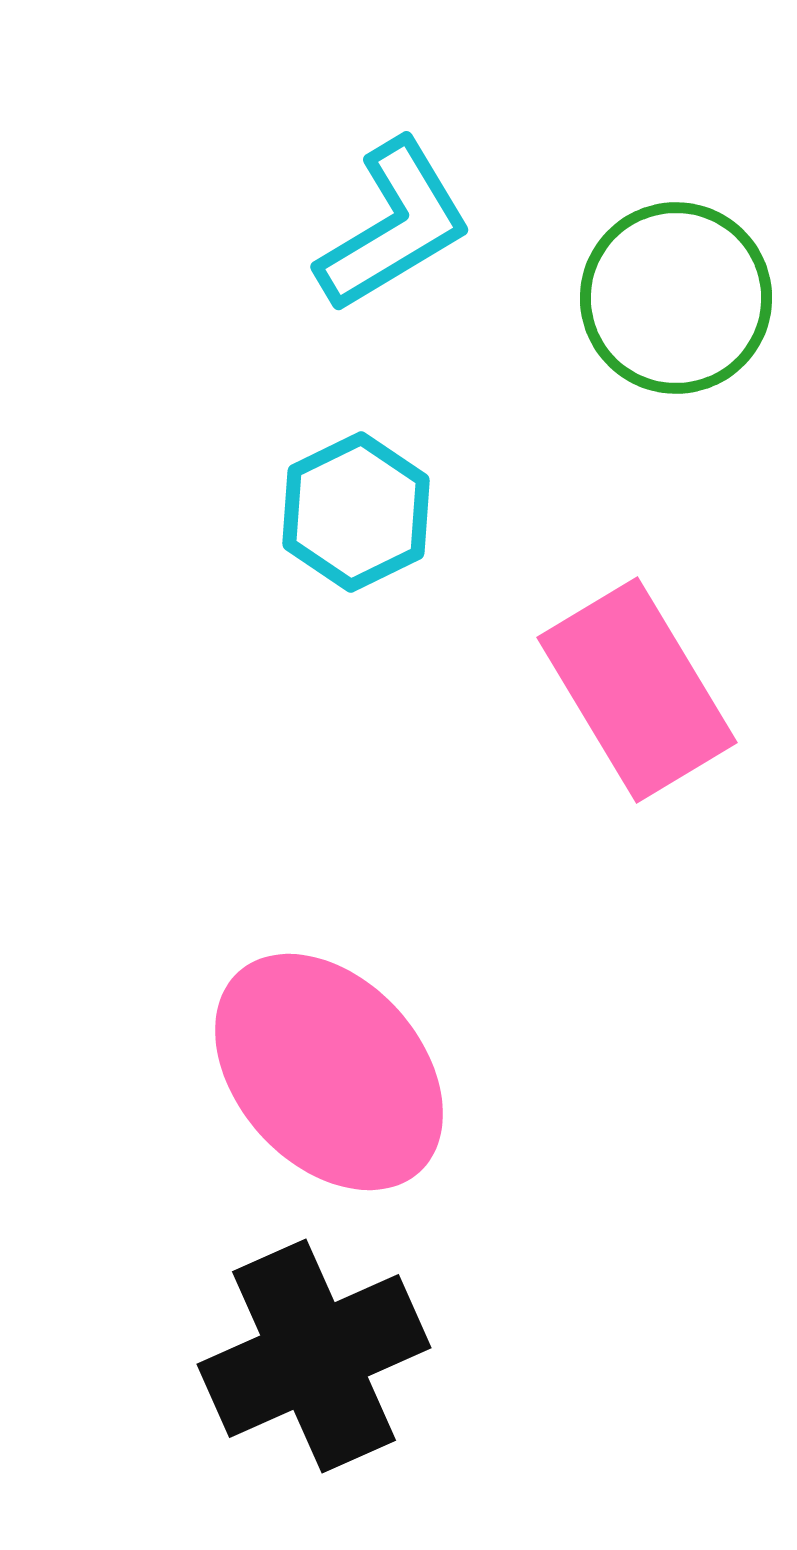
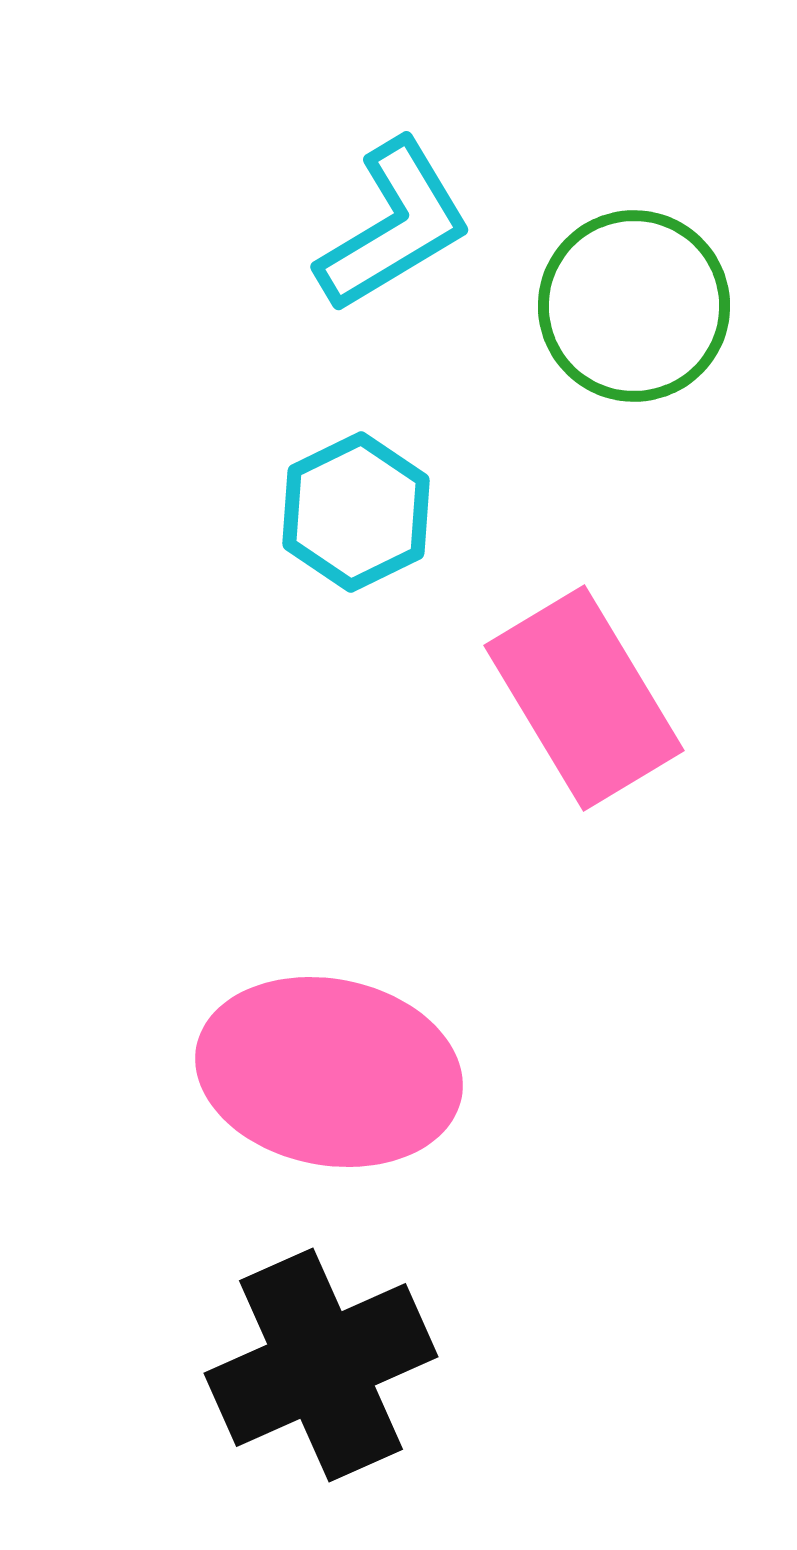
green circle: moved 42 px left, 8 px down
pink rectangle: moved 53 px left, 8 px down
pink ellipse: rotated 37 degrees counterclockwise
black cross: moved 7 px right, 9 px down
